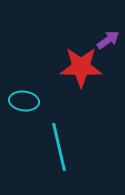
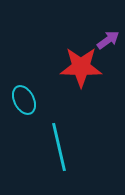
cyan ellipse: moved 1 px up; rotated 56 degrees clockwise
